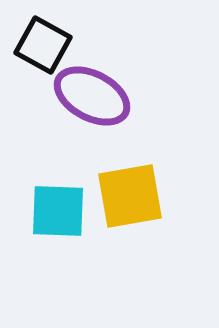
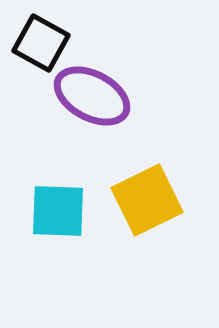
black square: moved 2 px left, 2 px up
yellow square: moved 17 px right, 4 px down; rotated 16 degrees counterclockwise
